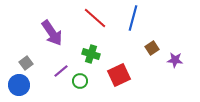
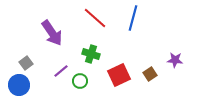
brown square: moved 2 px left, 26 px down
